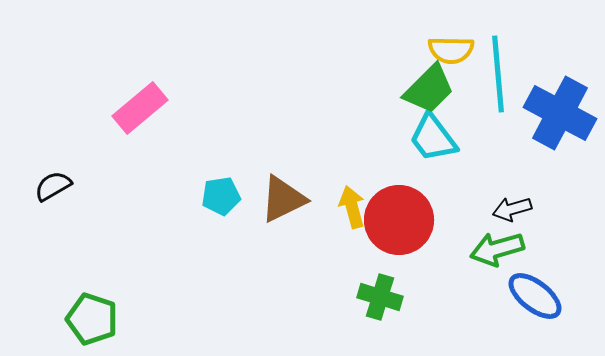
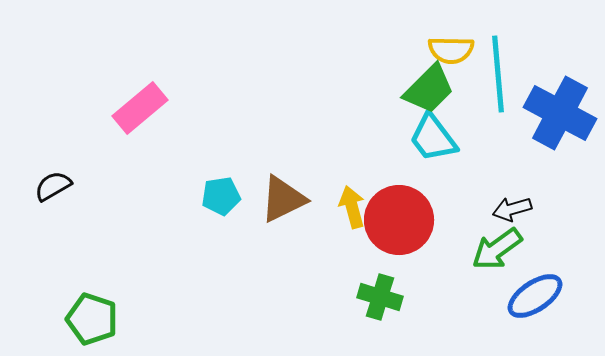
green arrow: rotated 20 degrees counterclockwise
blue ellipse: rotated 72 degrees counterclockwise
